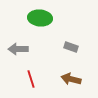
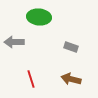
green ellipse: moved 1 px left, 1 px up
gray arrow: moved 4 px left, 7 px up
